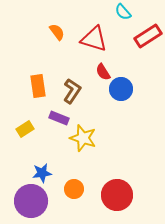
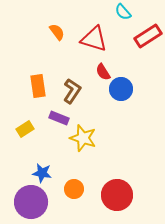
blue star: rotated 18 degrees clockwise
purple circle: moved 1 px down
